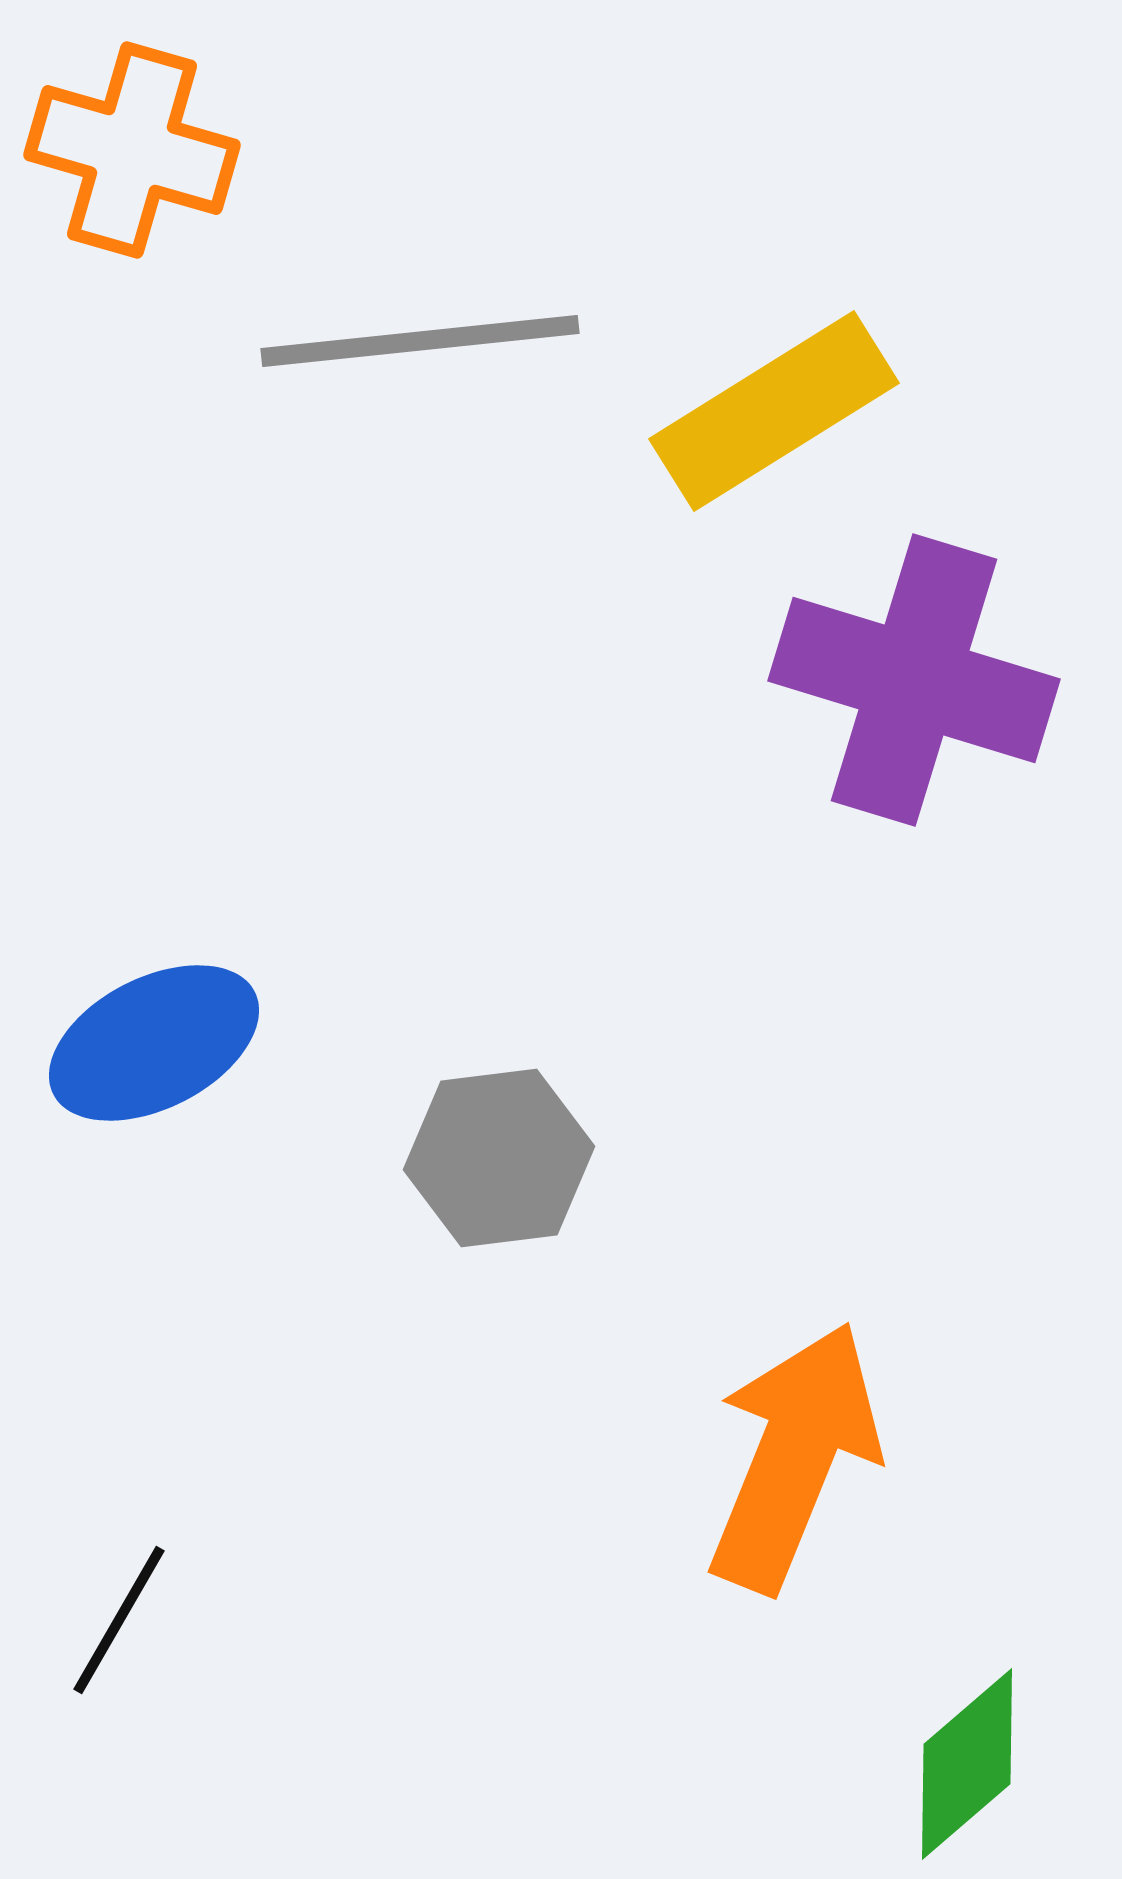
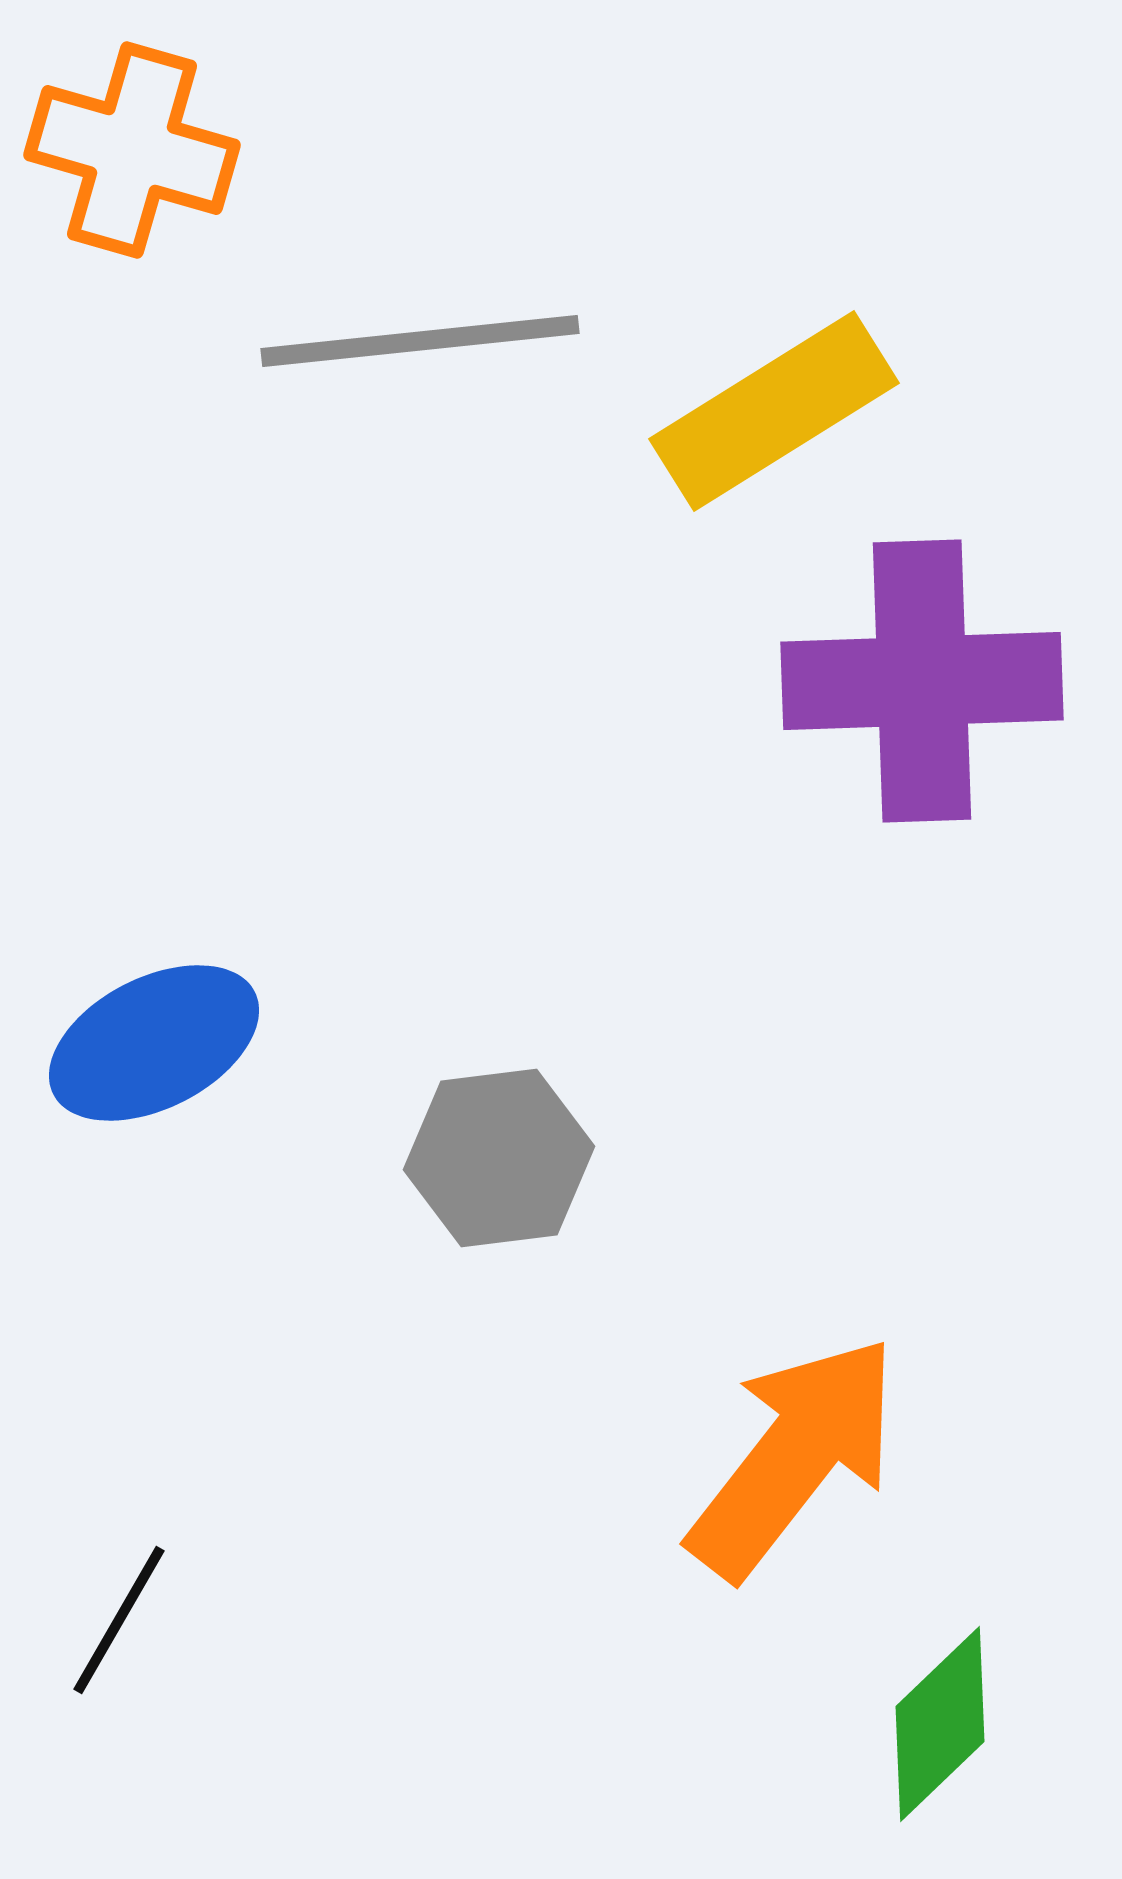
purple cross: moved 8 px right, 1 px down; rotated 19 degrees counterclockwise
orange arrow: rotated 16 degrees clockwise
green diamond: moved 27 px left, 40 px up; rotated 3 degrees counterclockwise
